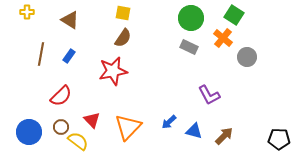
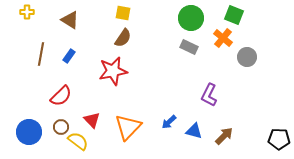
green square: rotated 12 degrees counterclockwise
purple L-shape: rotated 55 degrees clockwise
